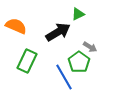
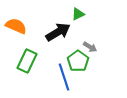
green pentagon: moved 1 px left, 1 px up
blue line: rotated 12 degrees clockwise
